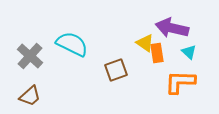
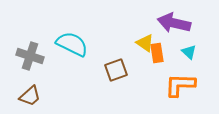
purple arrow: moved 2 px right, 5 px up
gray cross: rotated 24 degrees counterclockwise
orange L-shape: moved 3 px down
